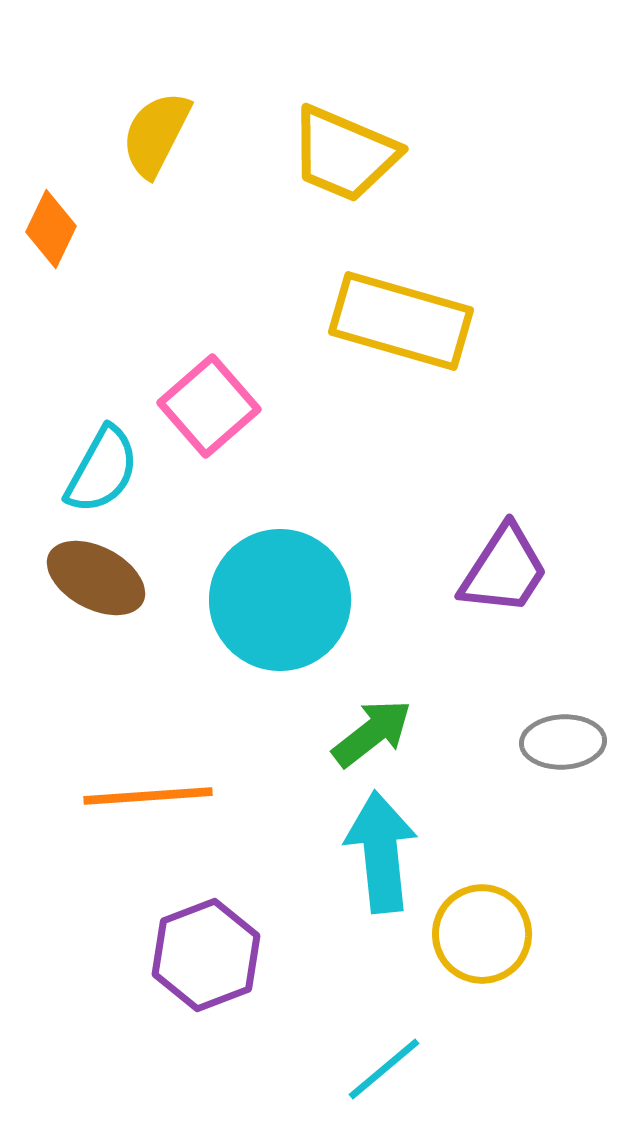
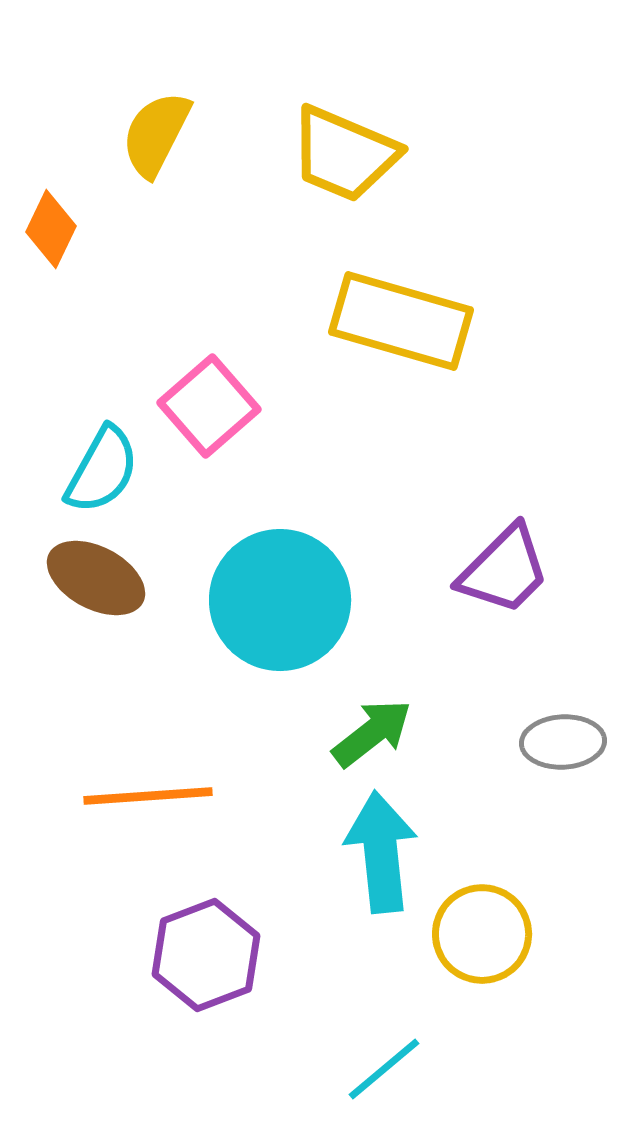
purple trapezoid: rotated 12 degrees clockwise
